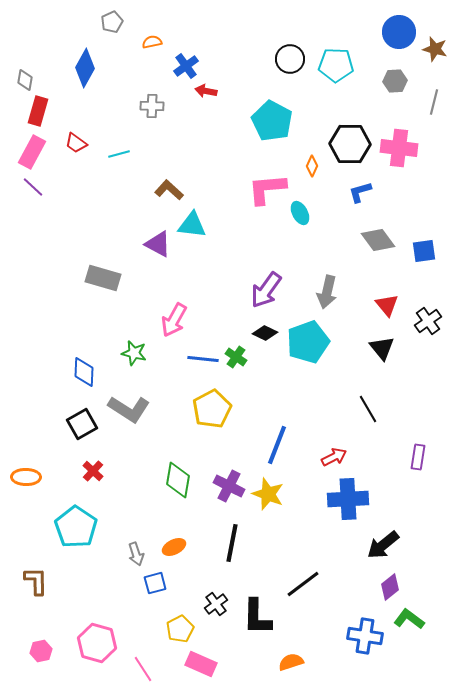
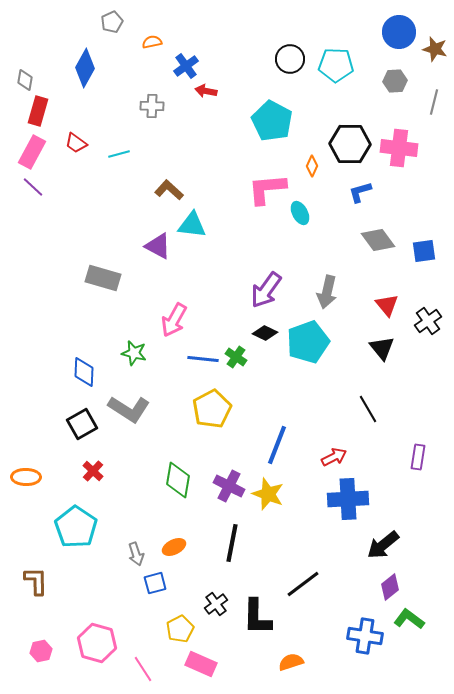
purple triangle at (158, 244): moved 2 px down
